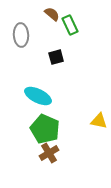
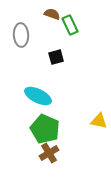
brown semicircle: rotated 21 degrees counterclockwise
